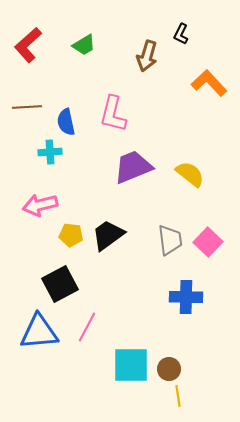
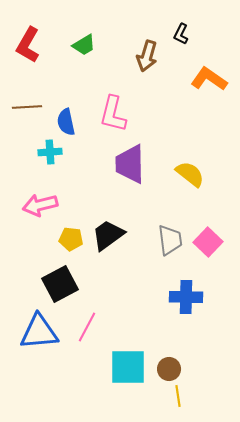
red L-shape: rotated 18 degrees counterclockwise
orange L-shape: moved 4 px up; rotated 12 degrees counterclockwise
purple trapezoid: moved 3 px left, 3 px up; rotated 69 degrees counterclockwise
yellow pentagon: moved 4 px down
cyan square: moved 3 px left, 2 px down
